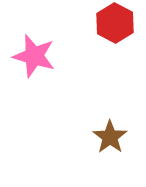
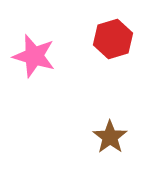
red hexagon: moved 2 px left, 16 px down; rotated 15 degrees clockwise
